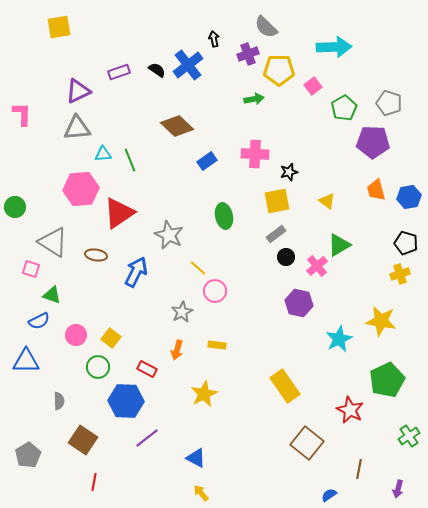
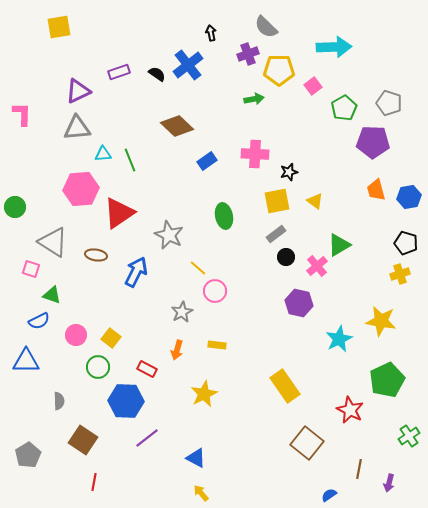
black arrow at (214, 39): moved 3 px left, 6 px up
black semicircle at (157, 70): moved 4 px down
yellow triangle at (327, 201): moved 12 px left
purple arrow at (398, 489): moved 9 px left, 6 px up
